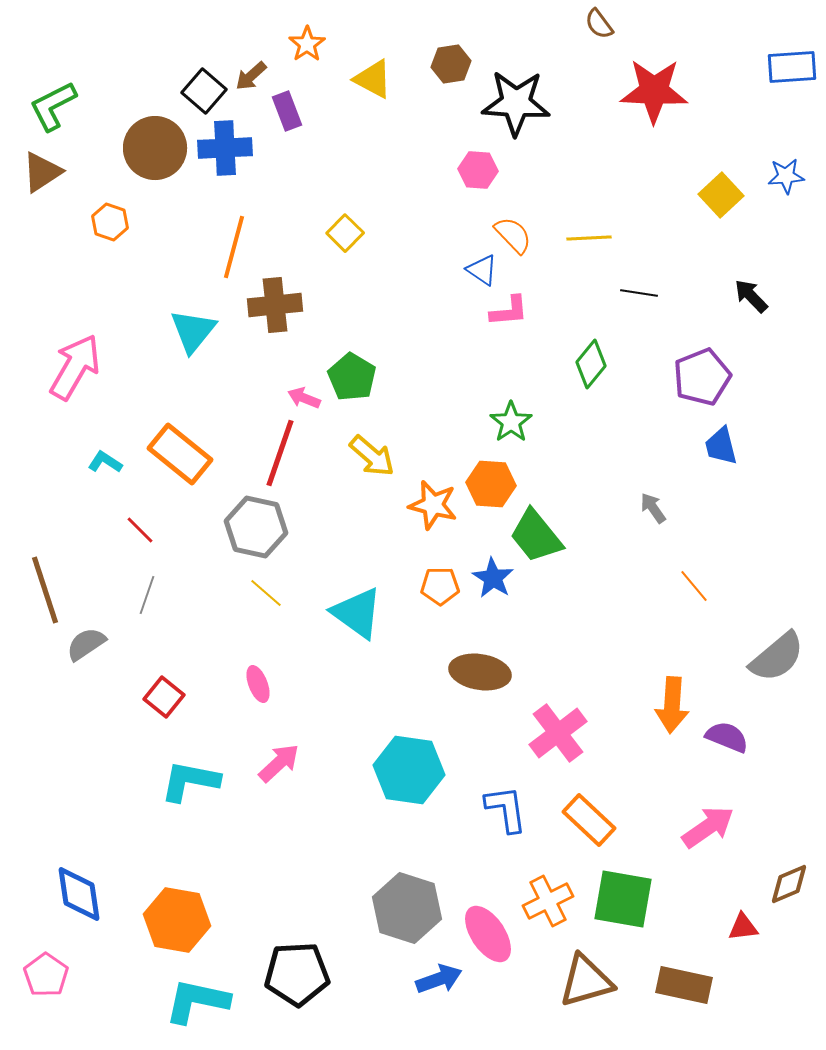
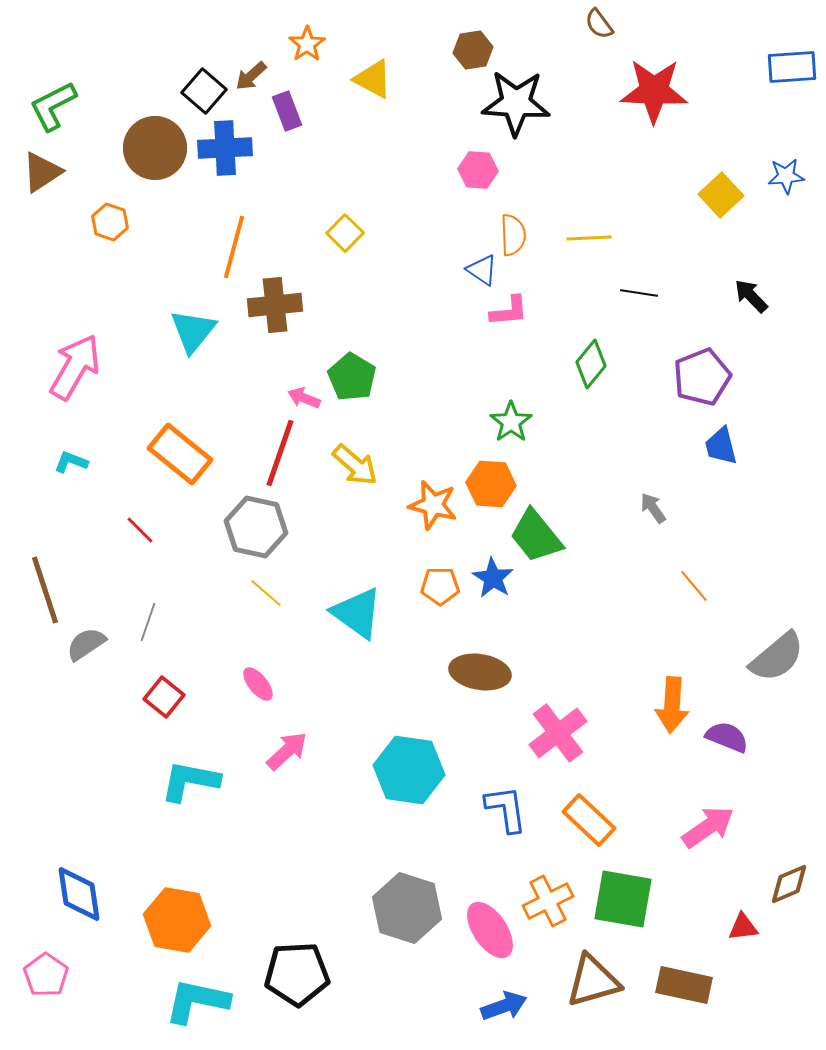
brown hexagon at (451, 64): moved 22 px right, 14 px up
orange semicircle at (513, 235): rotated 42 degrees clockwise
yellow arrow at (372, 456): moved 17 px left, 9 px down
cyan L-shape at (105, 462): moved 34 px left; rotated 12 degrees counterclockwise
gray line at (147, 595): moved 1 px right, 27 px down
pink ellipse at (258, 684): rotated 18 degrees counterclockwise
pink arrow at (279, 763): moved 8 px right, 12 px up
pink ellipse at (488, 934): moved 2 px right, 4 px up
blue arrow at (439, 979): moved 65 px right, 27 px down
brown triangle at (586, 981): moved 7 px right
